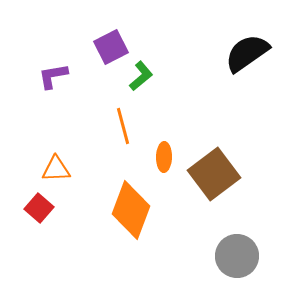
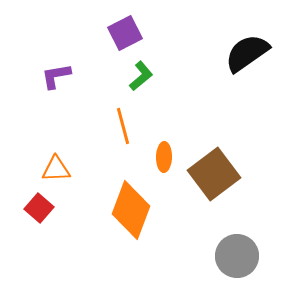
purple square: moved 14 px right, 14 px up
purple L-shape: moved 3 px right
